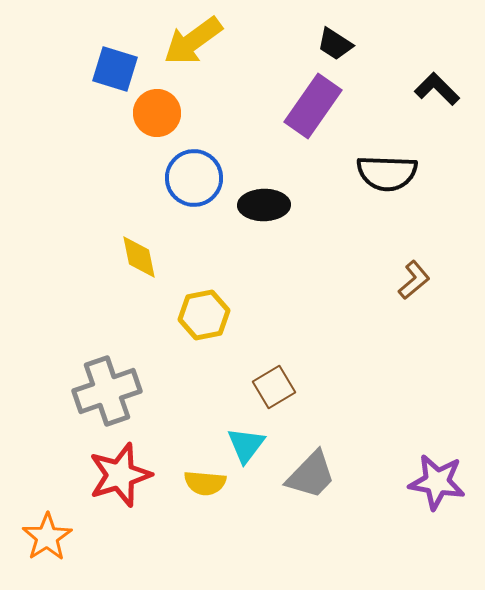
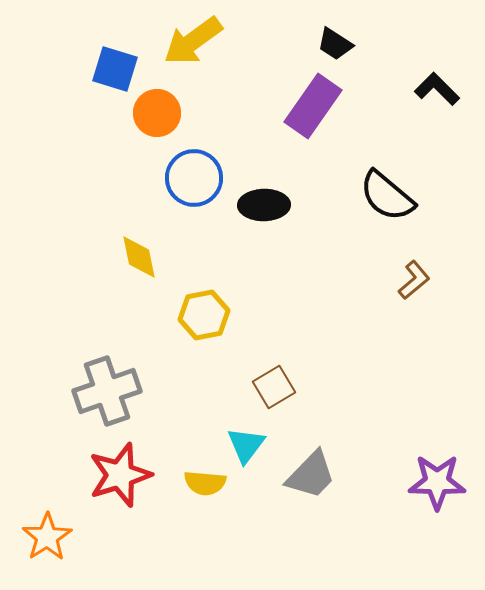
black semicircle: moved 23 px down; rotated 38 degrees clockwise
purple star: rotated 8 degrees counterclockwise
